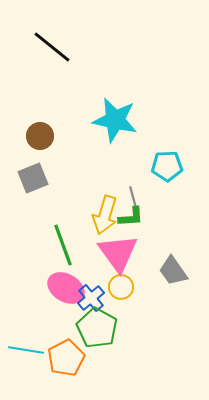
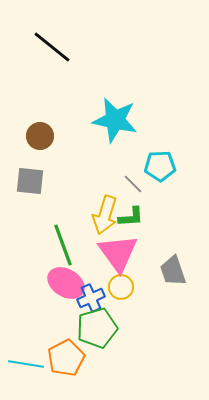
cyan pentagon: moved 7 px left
gray square: moved 3 px left, 3 px down; rotated 28 degrees clockwise
gray line: moved 13 px up; rotated 30 degrees counterclockwise
gray trapezoid: rotated 16 degrees clockwise
pink ellipse: moved 5 px up
blue cross: rotated 16 degrees clockwise
green pentagon: rotated 27 degrees clockwise
cyan line: moved 14 px down
